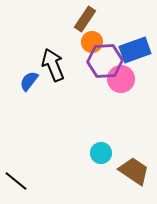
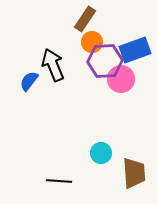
brown trapezoid: moved 2 px down; rotated 52 degrees clockwise
black line: moved 43 px right; rotated 35 degrees counterclockwise
